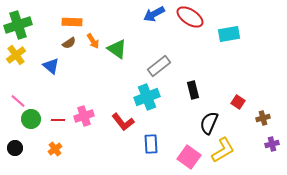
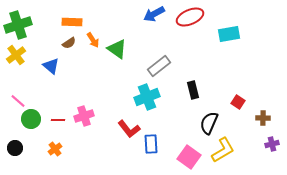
red ellipse: rotated 56 degrees counterclockwise
orange arrow: moved 1 px up
brown cross: rotated 16 degrees clockwise
red L-shape: moved 6 px right, 7 px down
